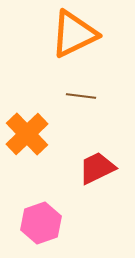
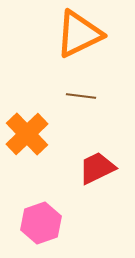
orange triangle: moved 5 px right
